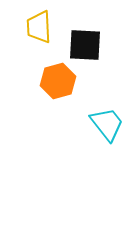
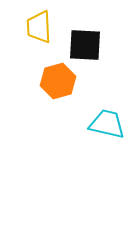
cyan trapezoid: rotated 39 degrees counterclockwise
